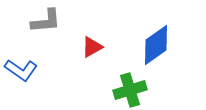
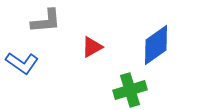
blue L-shape: moved 1 px right, 7 px up
